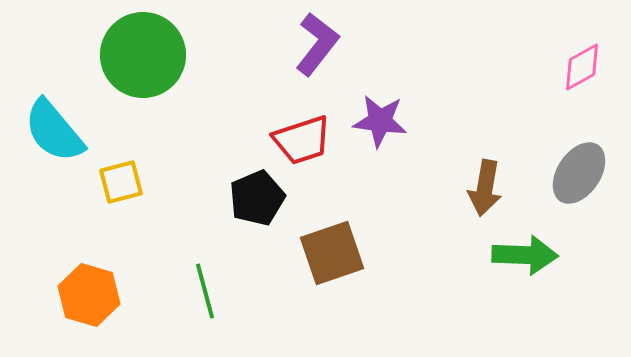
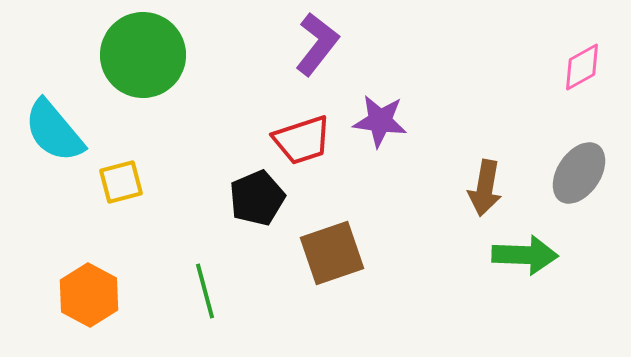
orange hexagon: rotated 12 degrees clockwise
